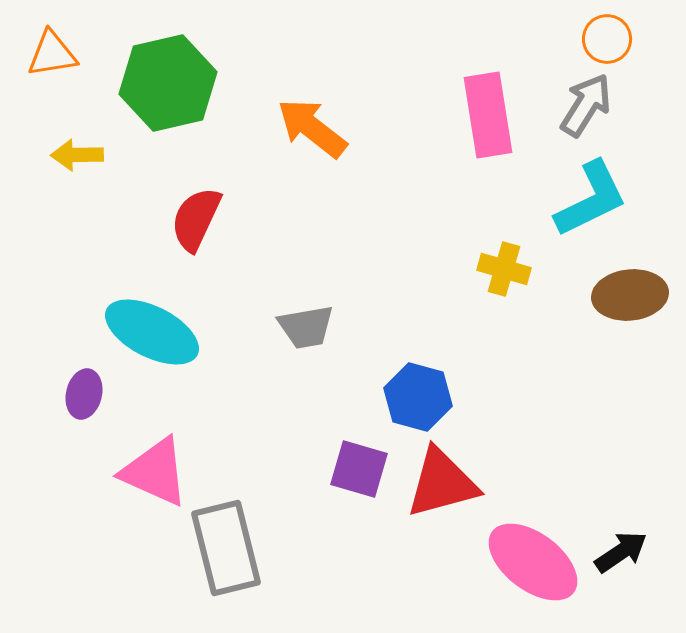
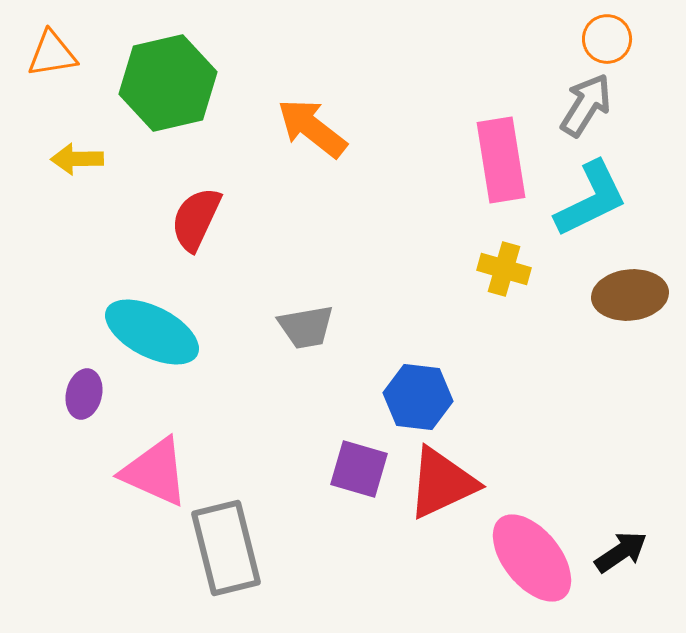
pink rectangle: moved 13 px right, 45 px down
yellow arrow: moved 4 px down
blue hexagon: rotated 8 degrees counterclockwise
red triangle: rotated 10 degrees counterclockwise
pink ellipse: moved 1 px left, 4 px up; rotated 14 degrees clockwise
